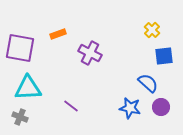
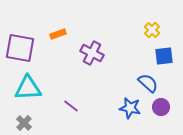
purple cross: moved 2 px right
gray cross: moved 4 px right, 6 px down; rotated 21 degrees clockwise
